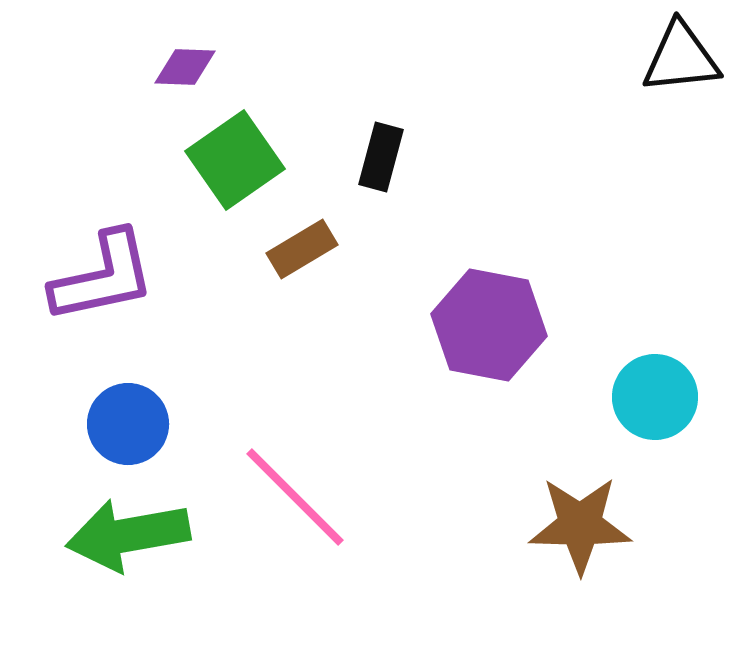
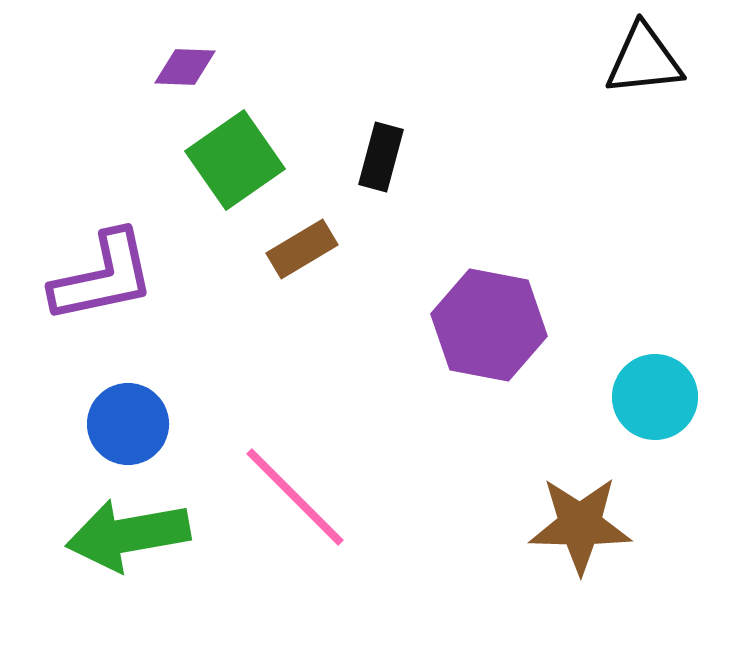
black triangle: moved 37 px left, 2 px down
